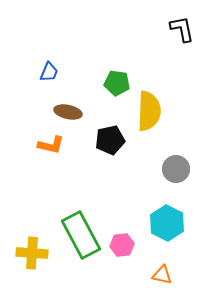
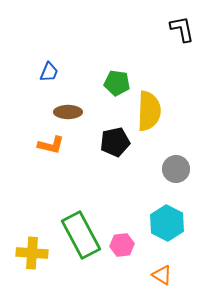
brown ellipse: rotated 12 degrees counterclockwise
black pentagon: moved 5 px right, 2 px down
orange triangle: rotated 20 degrees clockwise
